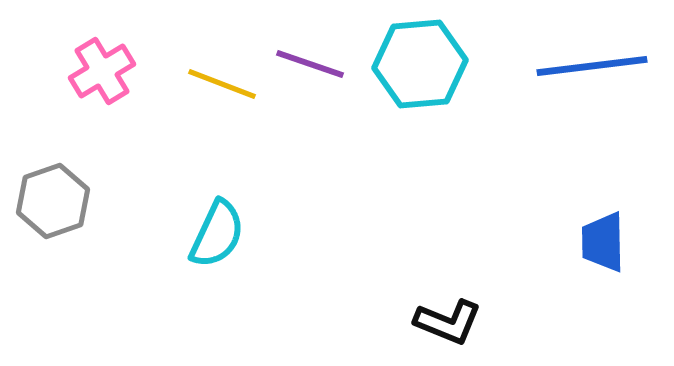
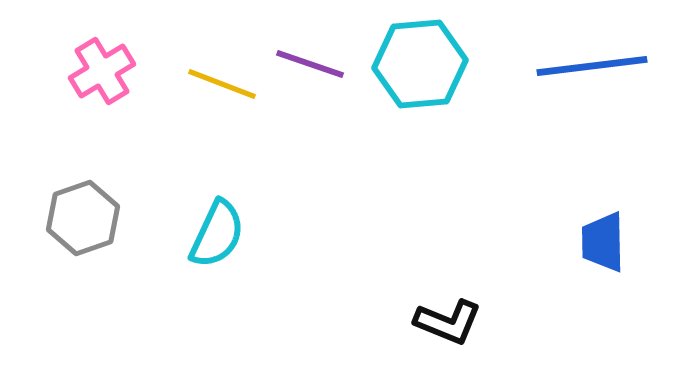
gray hexagon: moved 30 px right, 17 px down
